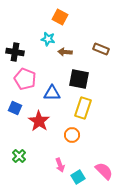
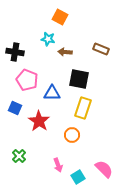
pink pentagon: moved 2 px right, 1 px down
pink arrow: moved 2 px left
pink semicircle: moved 2 px up
